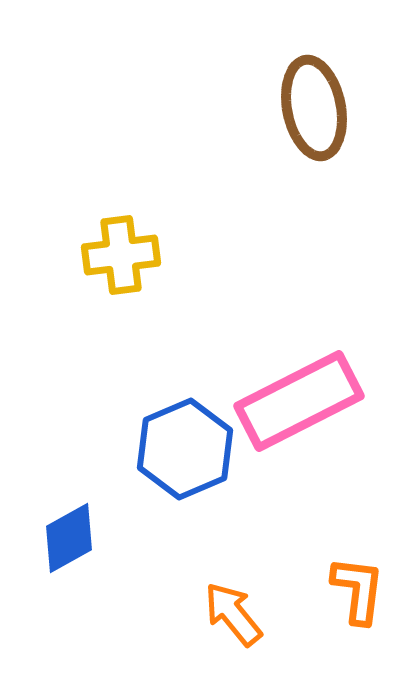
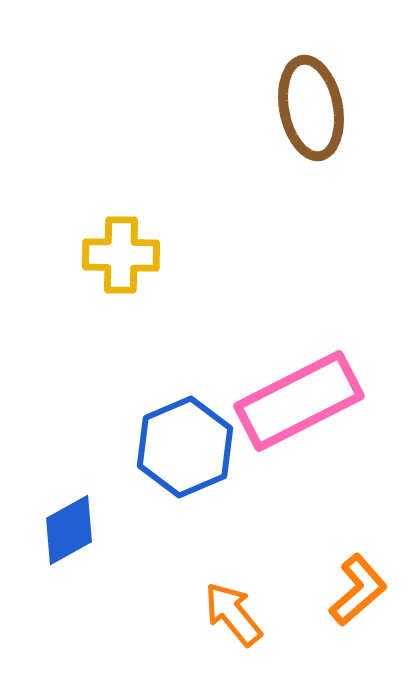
brown ellipse: moved 3 px left
yellow cross: rotated 8 degrees clockwise
blue hexagon: moved 2 px up
blue diamond: moved 8 px up
orange L-shape: rotated 42 degrees clockwise
